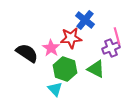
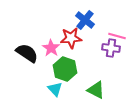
pink line: rotated 60 degrees counterclockwise
purple cross: rotated 30 degrees clockwise
green triangle: moved 21 px down
